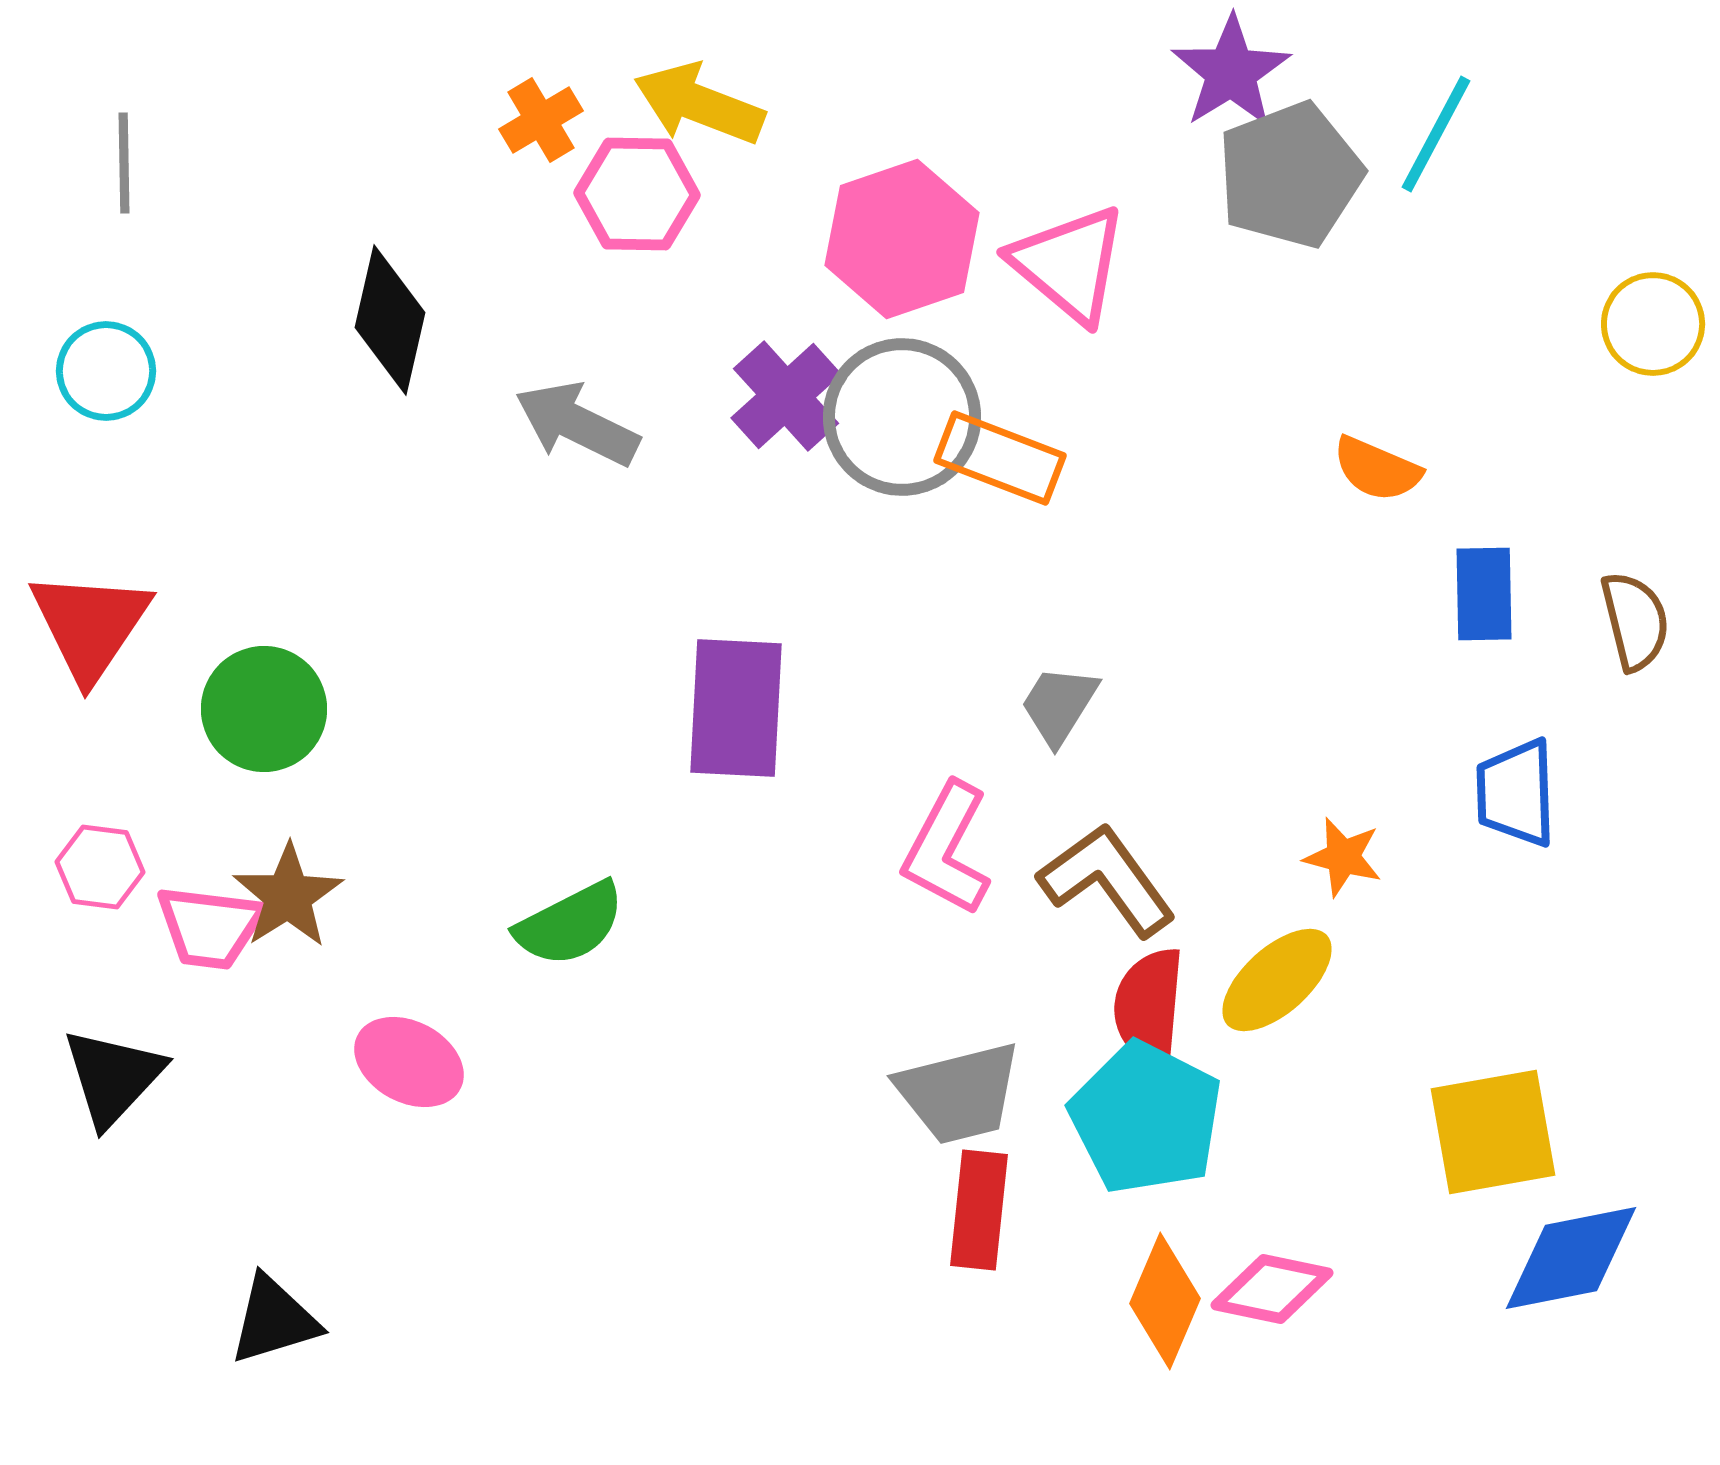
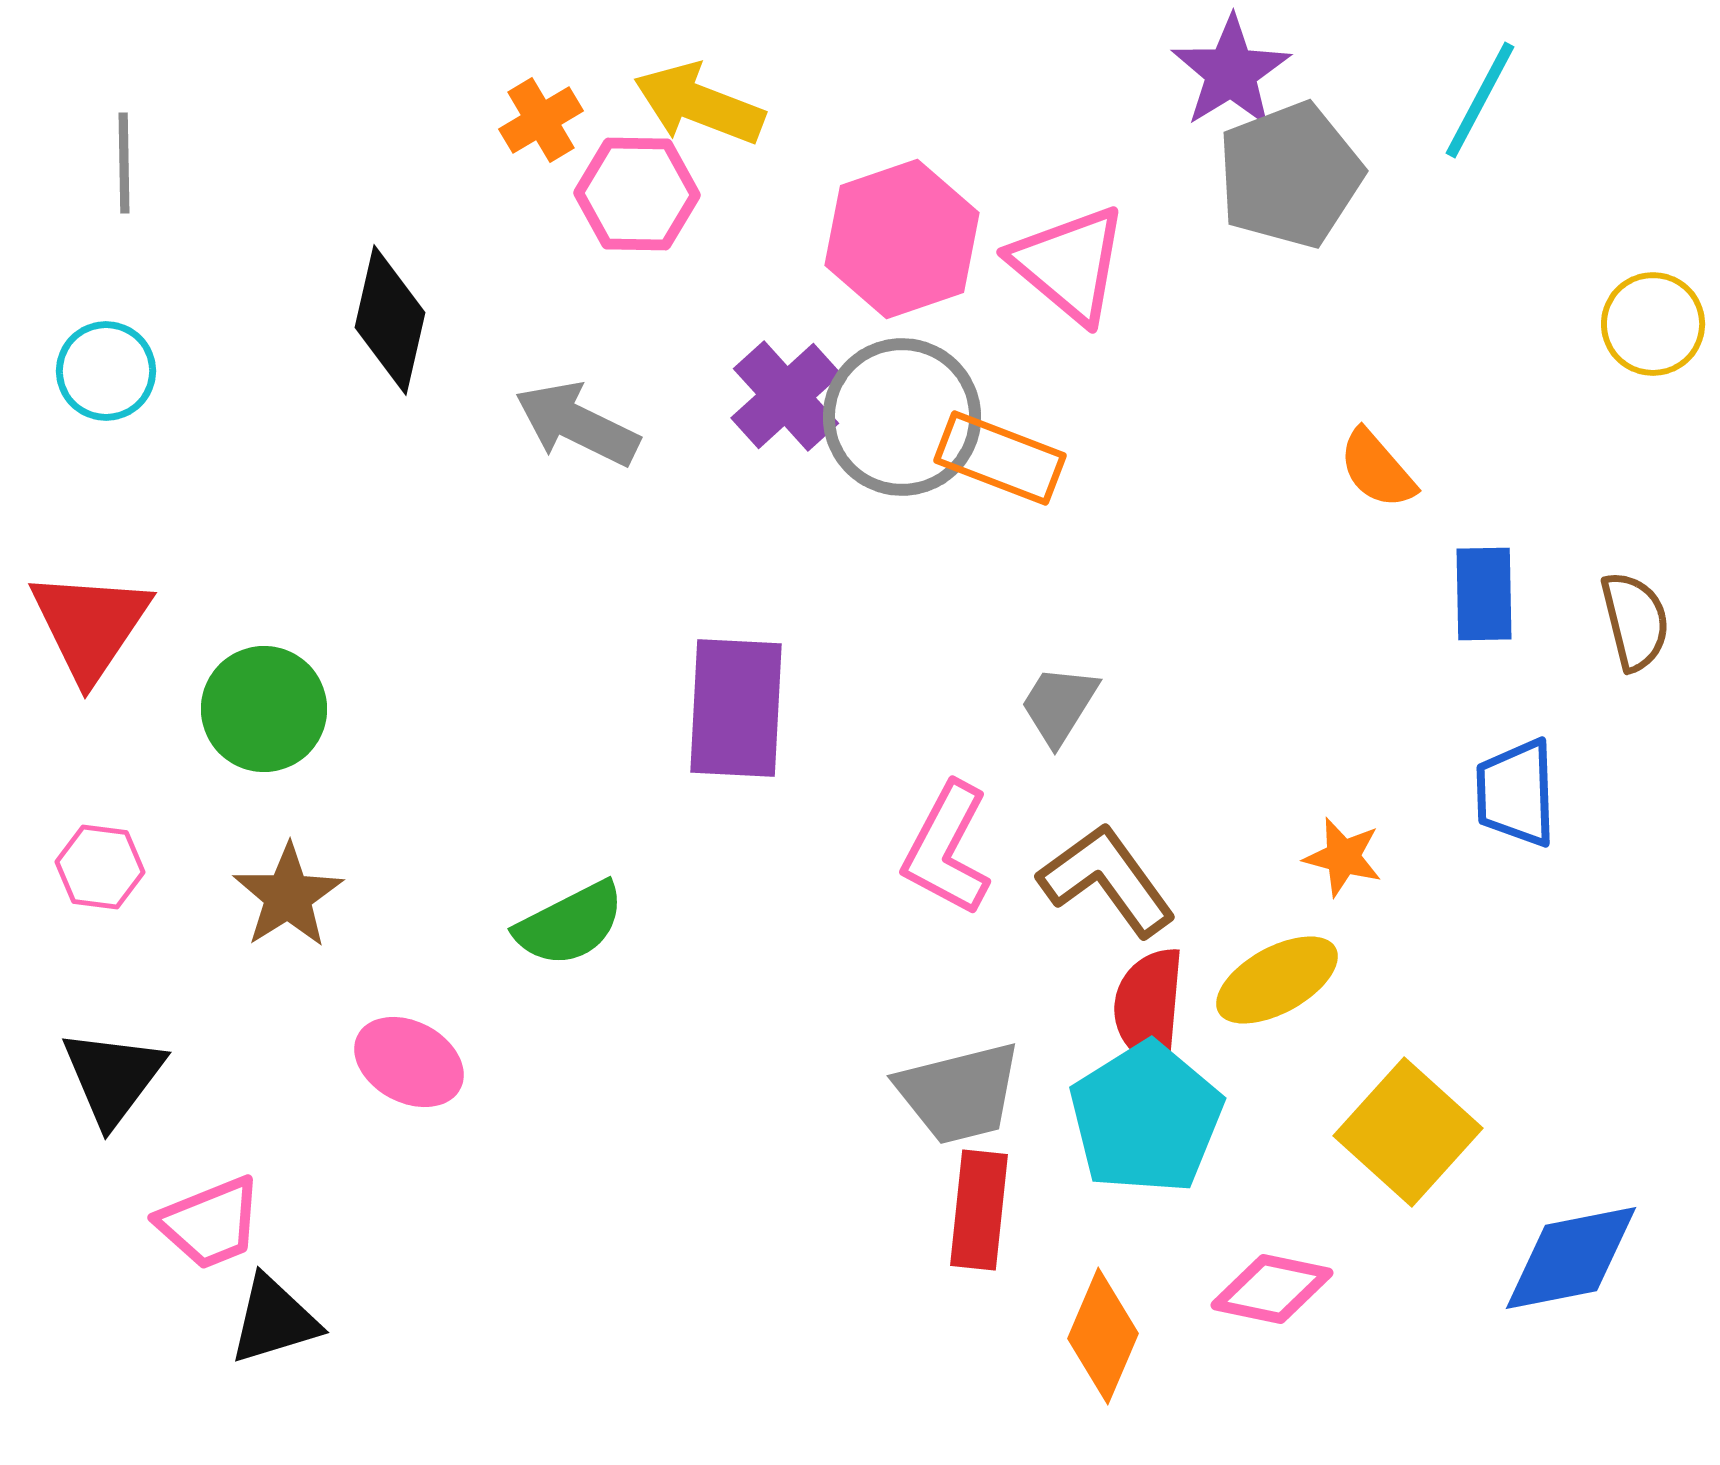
cyan line at (1436, 134): moved 44 px right, 34 px up
orange semicircle at (1377, 469): rotated 26 degrees clockwise
pink trapezoid at (210, 927): moved 296 px down; rotated 29 degrees counterclockwise
yellow ellipse at (1277, 980): rotated 13 degrees clockwise
black triangle at (113, 1077): rotated 6 degrees counterclockwise
cyan pentagon at (1146, 1118): rotated 13 degrees clockwise
yellow square at (1493, 1132): moved 85 px left; rotated 38 degrees counterclockwise
orange diamond at (1165, 1301): moved 62 px left, 35 px down
